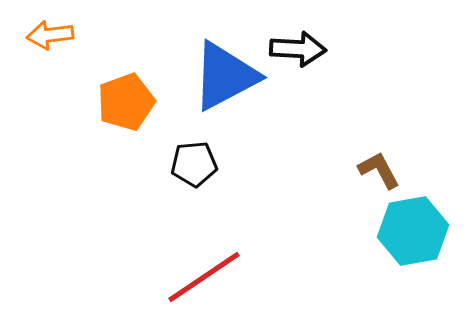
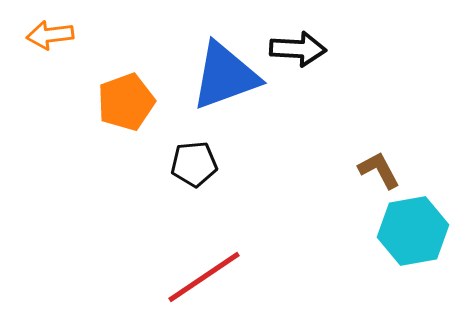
blue triangle: rotated 8 degrees clockwise
